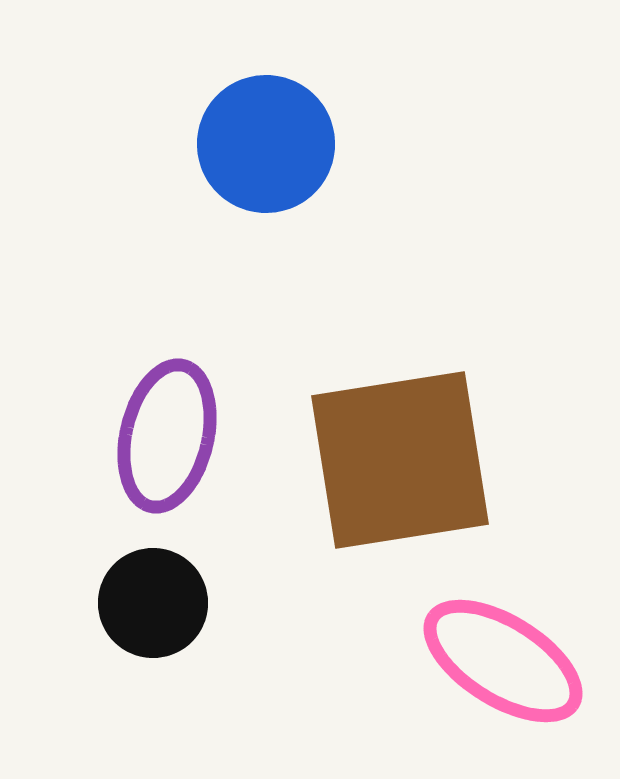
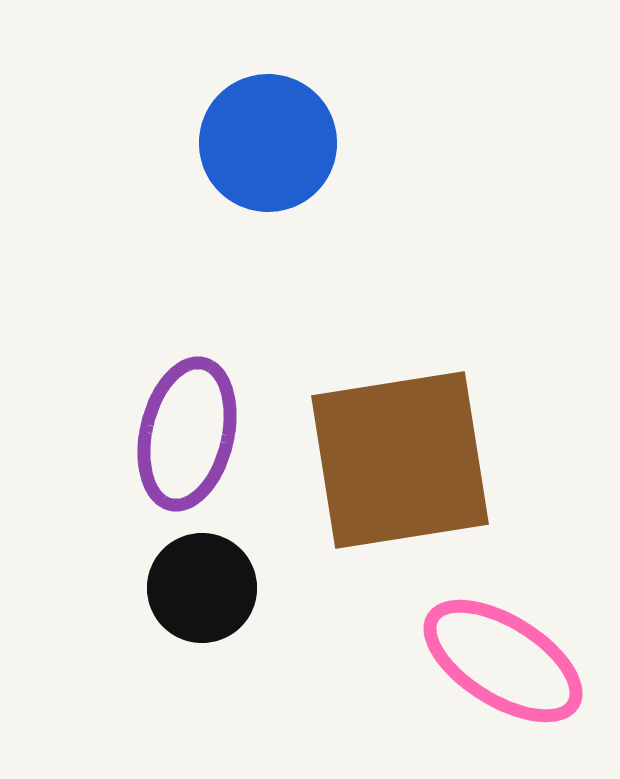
blue circle: moved 2 px right, 1 px up
purple ellipse: moved 20 px right, 2 px up
black circle: moved 49 px right, 15 px up
